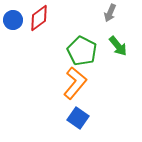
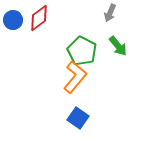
orange L-shape: moved 6 px up
